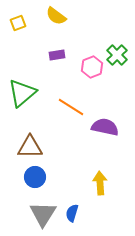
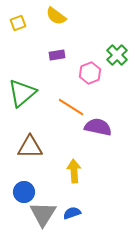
pink hexagon: moved 2 px left, 6 px down
purple semicircle: moved 7 px left
blue circle: moved 11 px left, 15 px down
yellow arrow: moved 26 px left, 12 px up
blue semicircle: rotated 54 degrees clockwise
